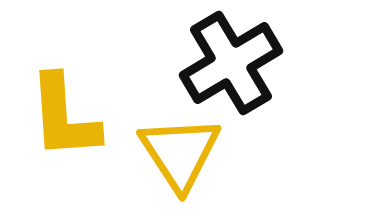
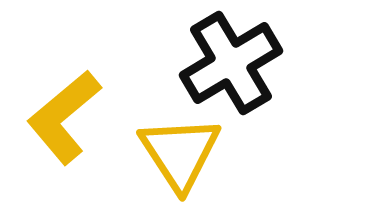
yellow L-shape: rotated 54 degrees clockwise
